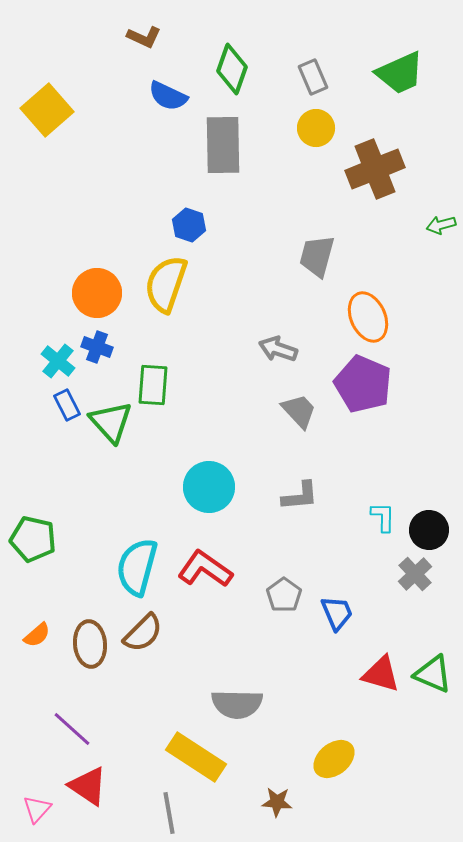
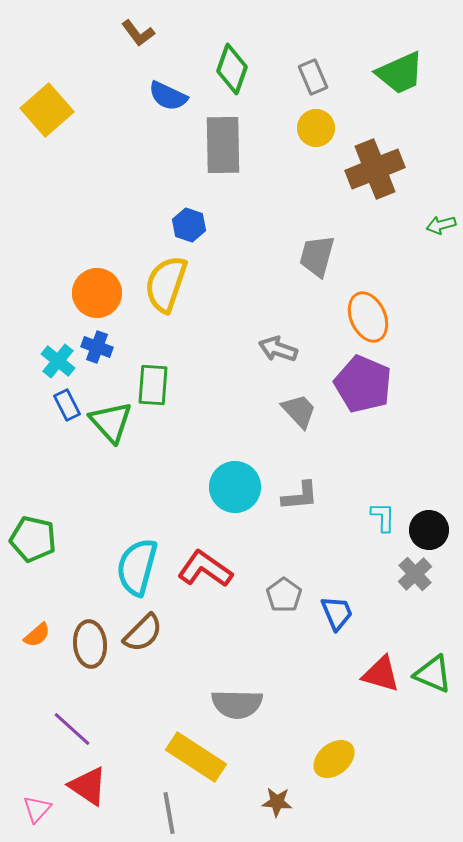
brown L-shape at (144, 37): moved 6 px left, 4 px up; rotated 28 degrees clockwise
cyan circle at (209, 487): moved 26 px right
